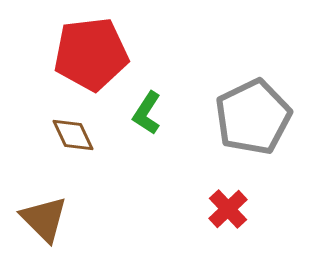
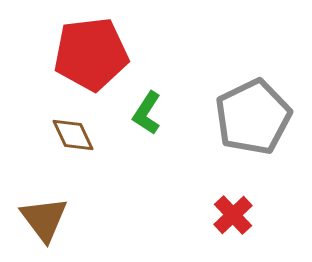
red cross: moved 5 px right, 6 px down
brown triangle: rotated 8 degrees clockwise
